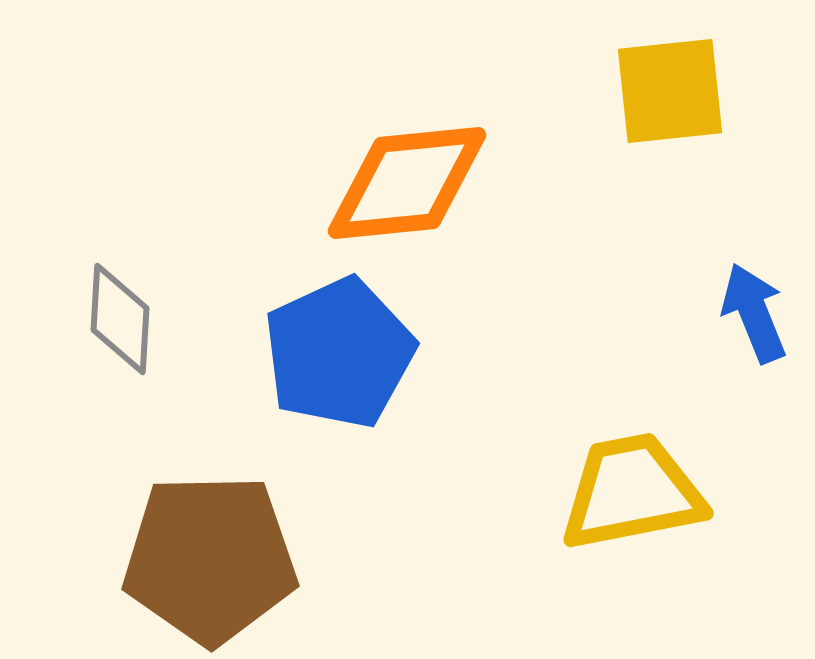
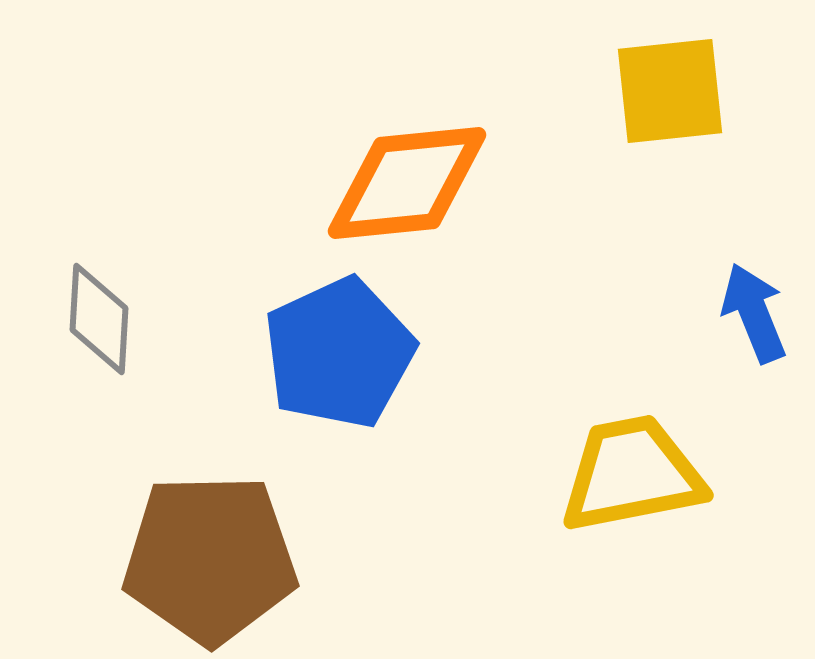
gray diamond: moved 21 px left
yellow trapezoid: moved 18 px up
